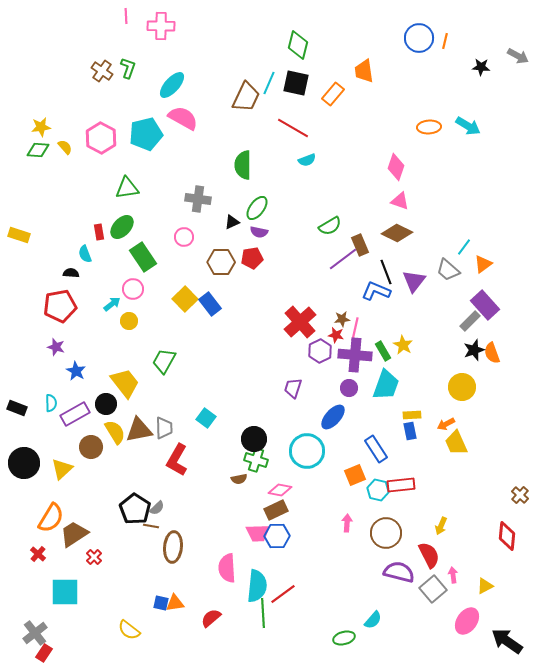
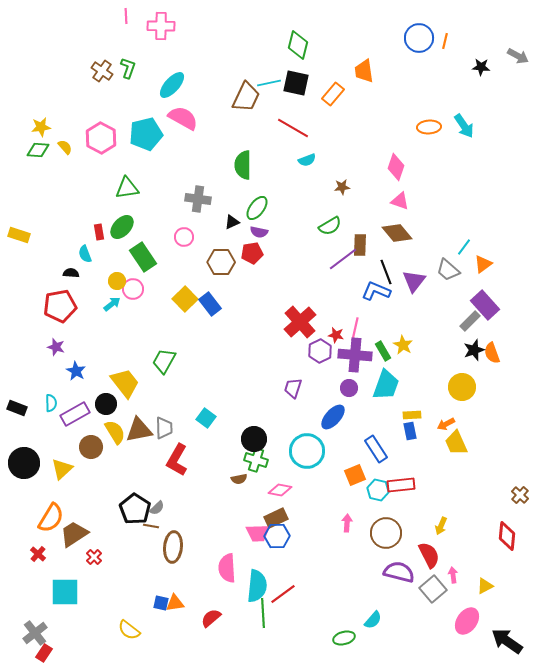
cyan line at (269, 83): rotated 55 degrees clockwise
cyan arrow at (468, 126): moved 4 px left; rotated 25 degrees clockwise
brown diamond at (397, 233): rotated 24 degrees clockwise
brown rectangle at (360, 245): rotated 25 degrees clockwise
red pentagon at (252, 258): moved 5 px up
brown star at (342, 319): moved 132 px up
yellow circle at (129, 321): moved 12 px left, 40 px up
brown rectangle at (276, 510): moved 8 px down
